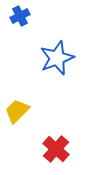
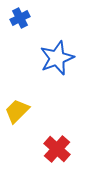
blue cross: moved 2 px down
red cross: moved 1 px right
